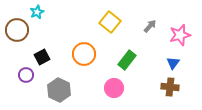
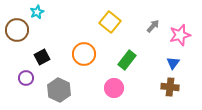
gray arrow: moved 3 px right
purple circle: moved 3 px down
